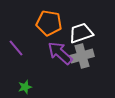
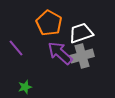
orange pentagon: rotated 20 degrees clockwise
